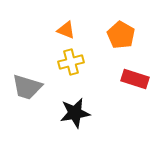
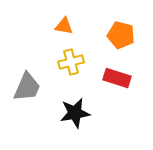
orange triangle: moved 2 px left, 4 px up; rotated 12 degrees counterclockwise
orange pentagon: rotated 16 degrees counterclockwise
red rectangle: moved 18 px left, 1 px up
gray trapezoid: rotated 84 degrees counterclockwise
